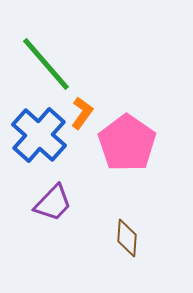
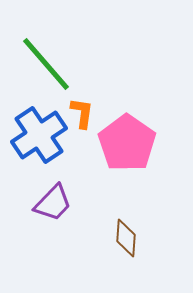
orange L-shape: rotated 28 degrees counterclockwise
blue cross: rotated 14 degrees clockwise
brown diamond: moved 1 px left
